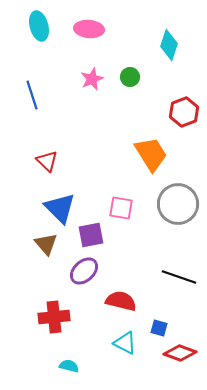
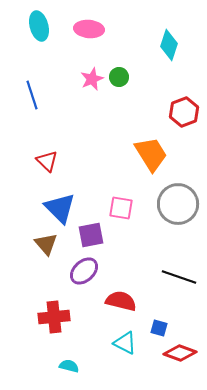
green circle: moved 11 px left
